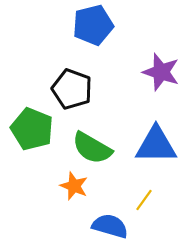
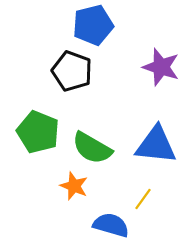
purple star: moved 5 px up
black pentagon: moved 18 px up
green pentagon: moved 6 px right, 3 px down
blue triangle: rotated 6 degrees clockwise
yellow line: moved 1 px left, 1 px up
blue semicircle: moved 1 px right, 1 px up
